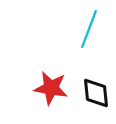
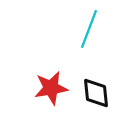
red star: rotated 20 degrees counterclockwise
